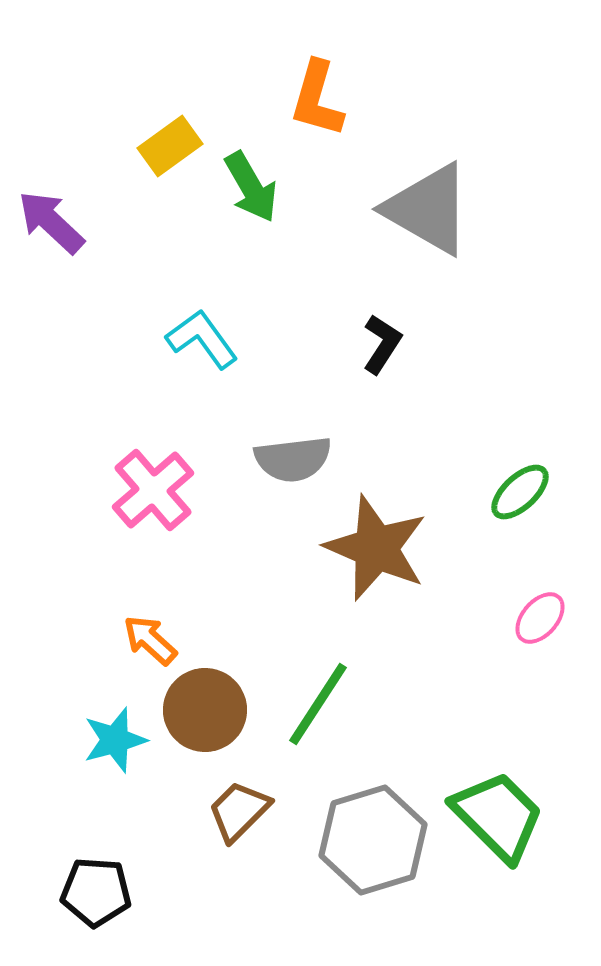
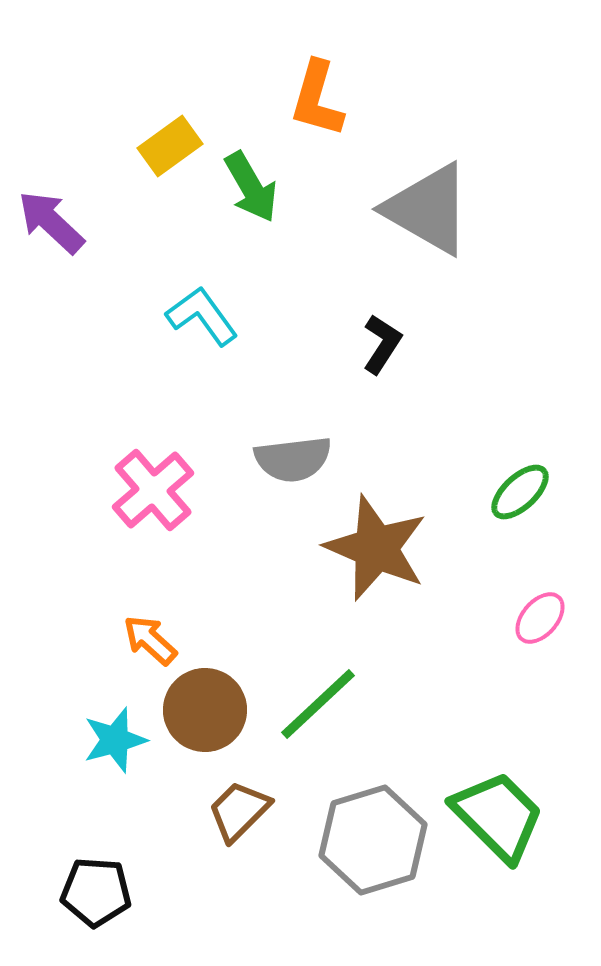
cyan L-shape: moved 23 px up
green line: rotated 14 degrees clockwise
